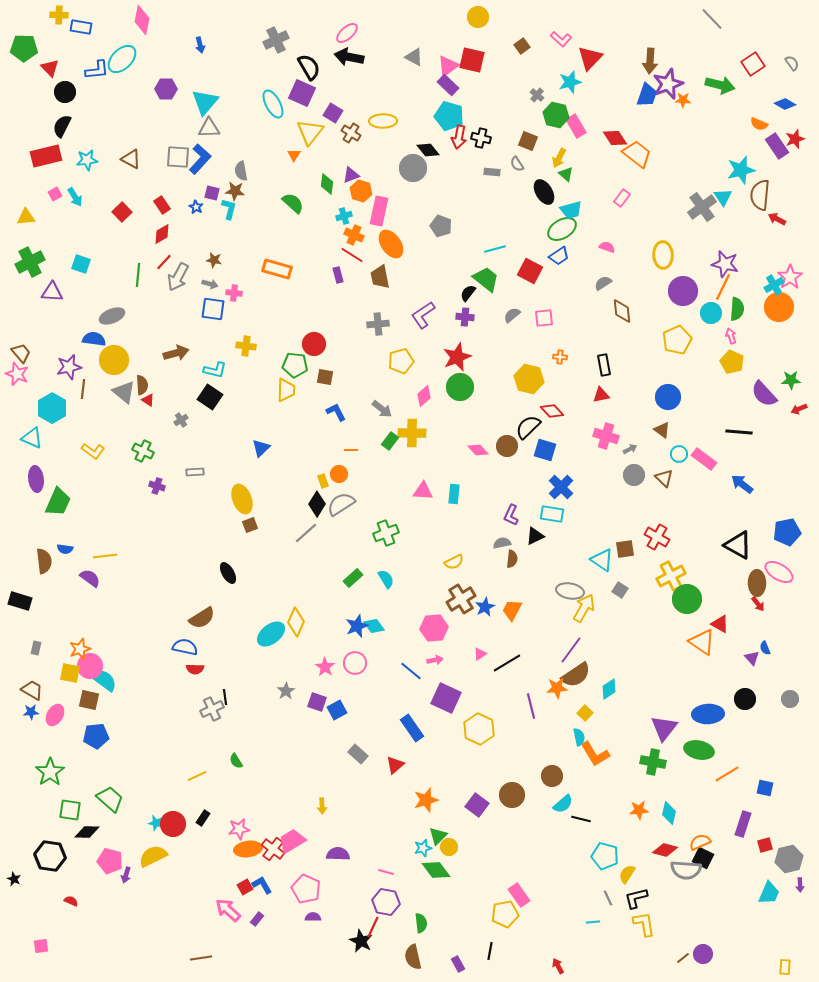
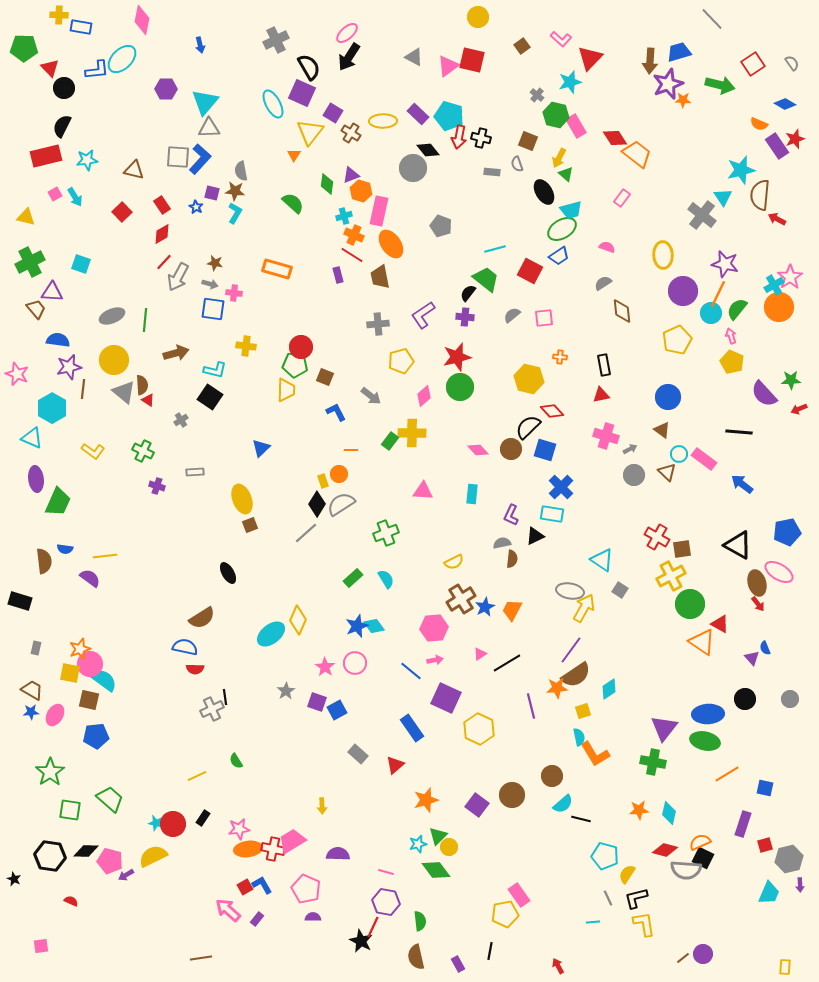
black arrow at (349, 57): rotated 68 degrees counterclockwise
purple rectangle at (448, 85): moved 30 px left, 29 px down
black circle at (65, 92): moved 1 px left, 4 px up
blue trapezoid at (647, 95): moved 32 px right, 43 px up; rotated 125 degrees counterclockwise
brown triangle at (131, 159): moved 3 px right, 11 px down; rotated 15 degrees counterclockwise
gray semicircle at (517, 164): rotated 14 degrees clockwise
gray cross at (702, 207): moved 8 px down; rotated 16 degrees counterclockwise
cyan L-shape at (229, 209): moved 6 px right, 4 px down; rotated 15 degrees clockwise
yellow triangle at (26, 217): rotated 18 degrees clockwise
brown star at (214, 260): moved 1 px right, 3 px down
green line at (138, 275): moved 7 px right, 45 px down
orange line at (723, 287): moved 5 px left, 7 px down
green semicircle at (737, 309): rotated 145 degrees counterclockwise
blue semicircle at (94, 339): moved 36 px left, 1 px down
red circle at (314, 344): moved 13 px left, 3 px down
brown trapezoid at (21, 353): moved 15 px right, 44 px up
red star at (457, 357): rotated 8 degrees clockwise
brown square at (325, 377): rotated 12 degrees clockwise
gray arrow at (382, 409): moved 11 px left, 13 px up
brown circle at (507, 446): moved 4 px right, 3 px down
brown triangle at (664, 478): moved 3 px right, 6 px up
cyan rectangle at (454, 494): moved 18 px right
brown square at (625, 549): moved 57 px right
brown ellipse at (757, 583): rotated 15 degrees counterclockwise
green circle at (687, 599): moved 3 px right, 5 px down
yellow diamond at (296, 622): moved 2 px right, 2 px up
pink circle at (90, 666): moved 2 px up
yellow square at (585, 713): moved 2 px left, 2 px up; rotated 28 degrees clockwise
green ellipse at (699, 750): moved 6 px right, 9 px up
black diamond at (87, 832): moved 1 px left, 19 px down
cyan star at (423, 848): moved 5 px left, 4 px up
red cross at (273, 849): rotated 25 degrees counterclockwise
purple arrow at (126, 875): rotated 42 degrees clockwise
green semicircle at (421, 923): moved 1 px left, 2 px up
brown semicircle at (413, 957): moved 3 px right
